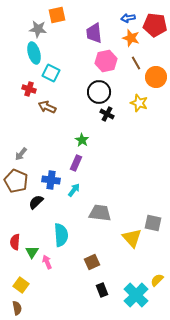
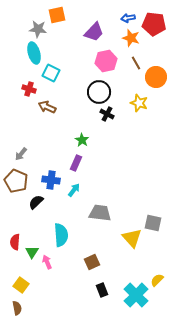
red pentagon: moved 1 px left, 1 px up
purple trapezoid: moved 1 px up; rotated 130 degrees counterclockwise
